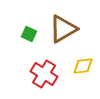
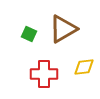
yellow diamond: moved 1 px right, 1 px down
red cross: rotated 32 degrees counterclockwise
